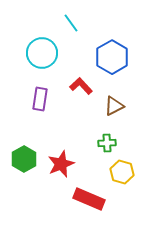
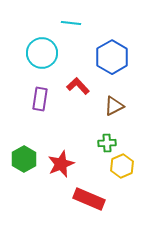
cyan line: rotated 48 degrees counterclockwise
red L-shape: moved 3 px left
yellow hexagon: moved 6 px up; rotated 20 degrees clockwise
